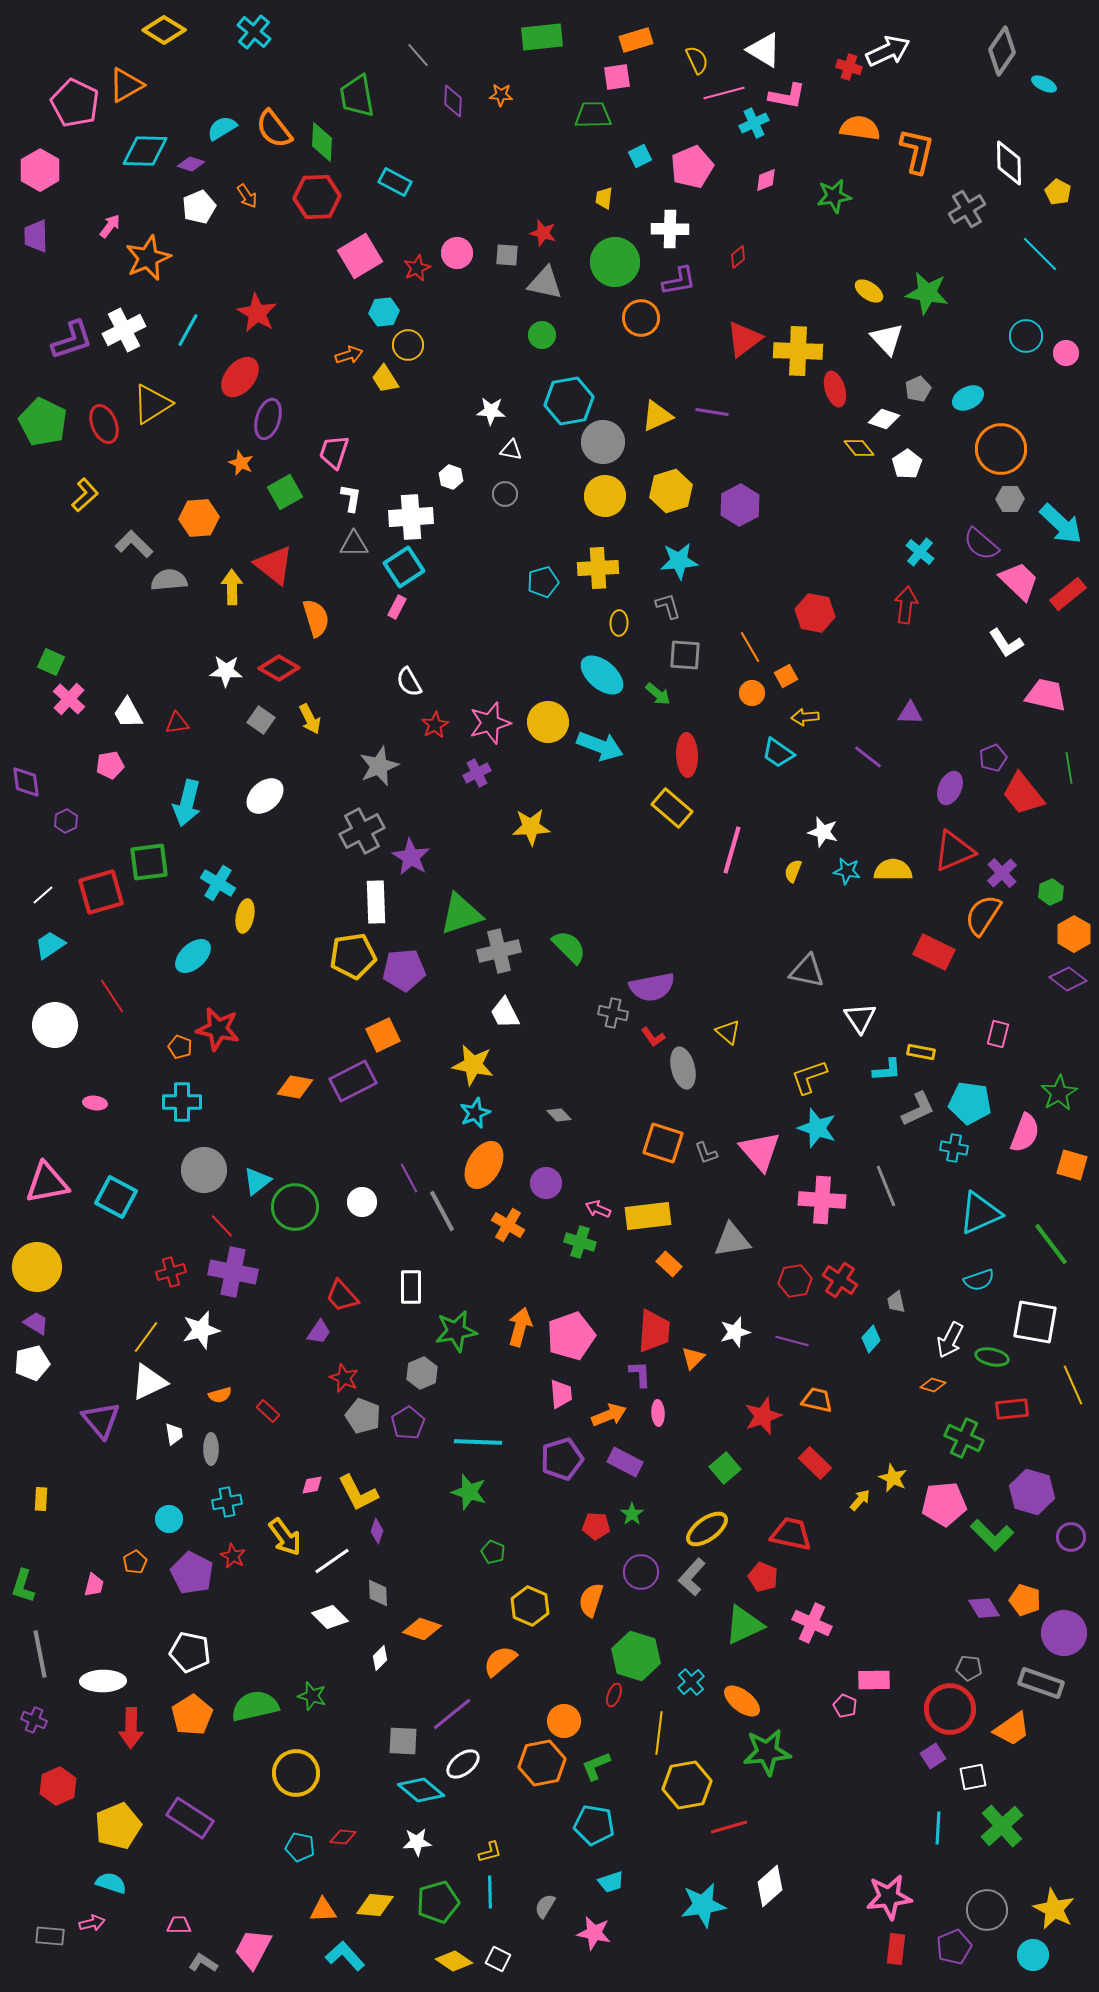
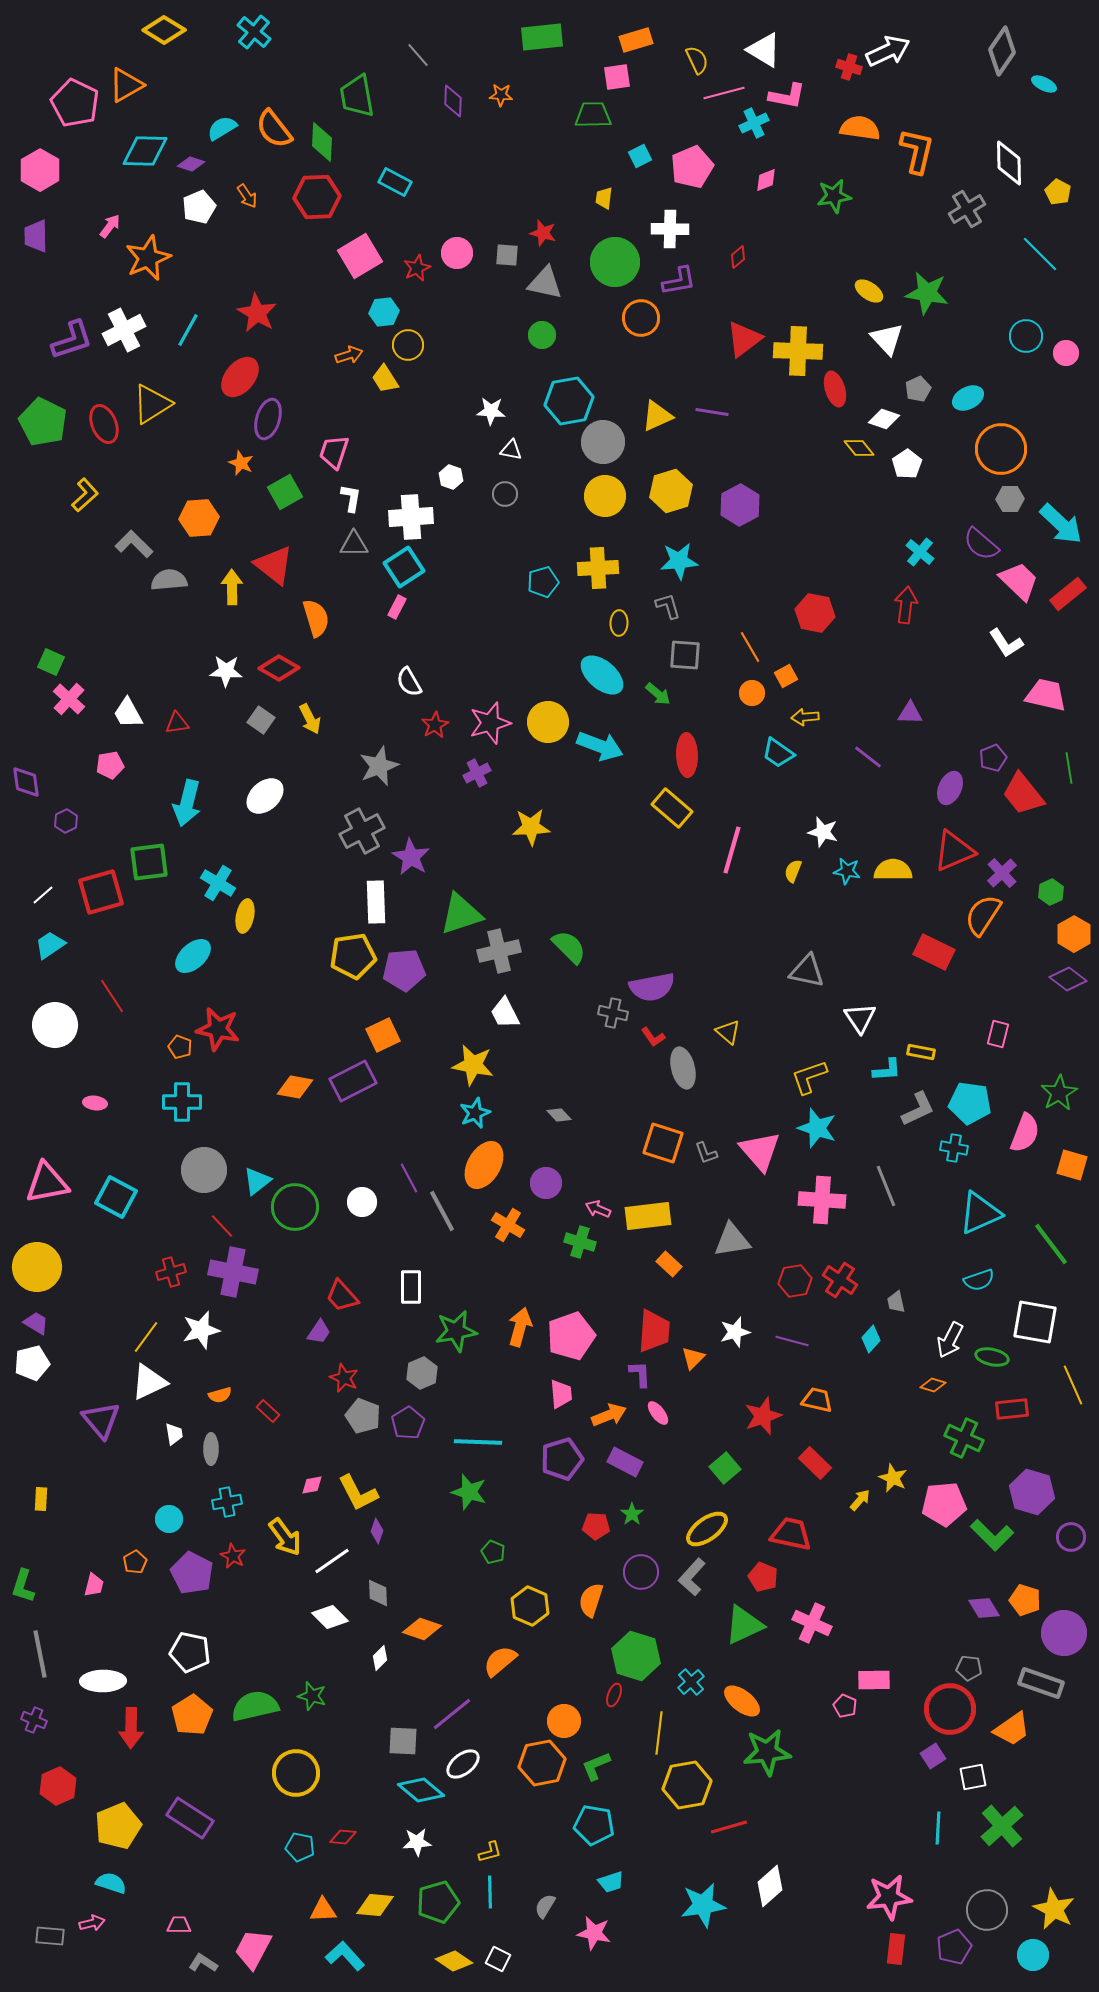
pink ellipse at (658, 1413): rotated 35 degrees counterclockwise
